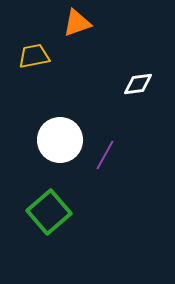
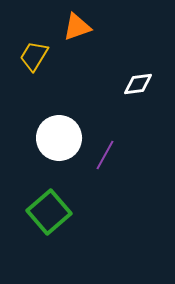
orange triangle: moved 4 px down
yellow trapezoid: rotated 48 degrees counterclockwise
white circle: moved 1 px left, 2 px up
